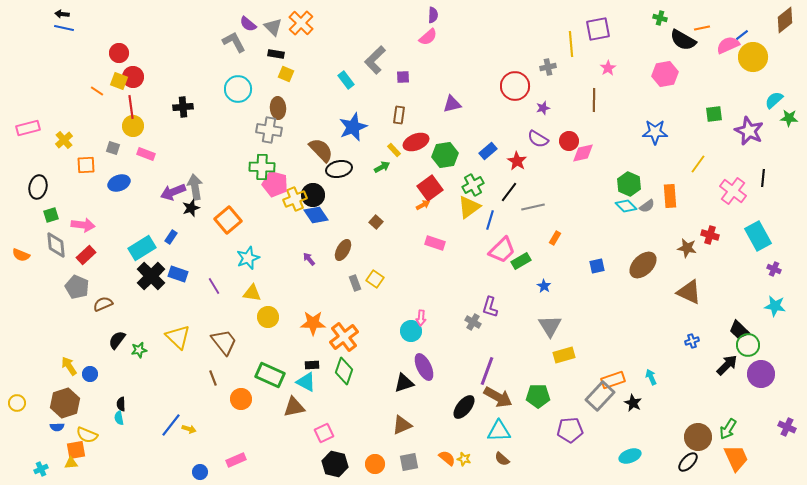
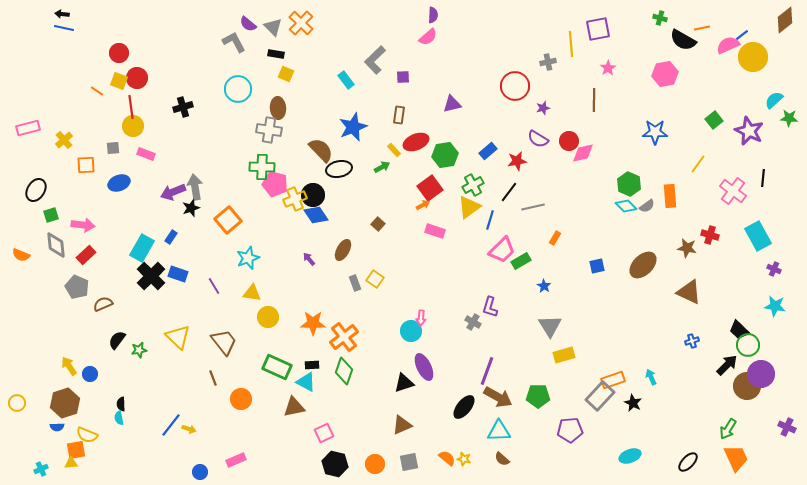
gray cross at (548, 67): moved 5 px up
red circle at (133, 77): moved 4 px right, 1 px down
black cross at (183, 107): rotated 12 degrees counterclockwise
green square at (714, 114): moved 6 px down; rotated 30 degrees counterclockwise
gray square at (113, 148): rotated 24 degrees counterclockwise
red star at (517, 161): rotated 30 degrees clockwise
black ellipse at (38, 187): moved 2 px left, 3 px down; rotated 20 degrees clockwise
brown square at (376, 222): moved 2 px right, 2 px down
pink rectangle at (435, 243): moved 12 px up
cyan rectangle at (142, 248): rotated 28 degrees counterclockwise
green rectangle at (270, 375): moved 7 px right, 8 px up
brown circle at (698, 437): moved 49 px right, 51 px up
